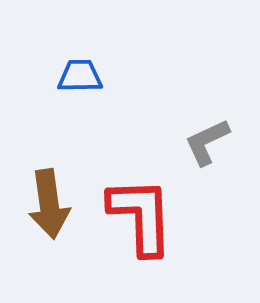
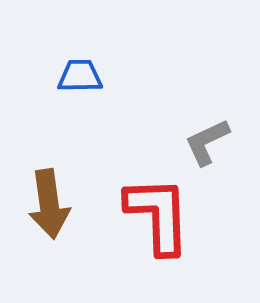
red L-shape: moved 17 px right, 1 px up
